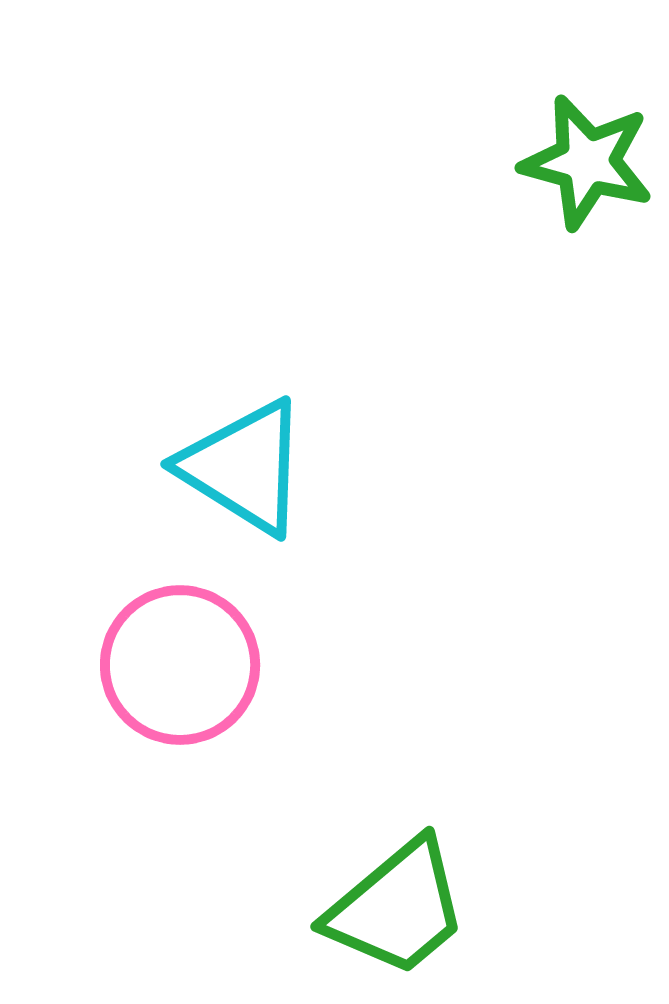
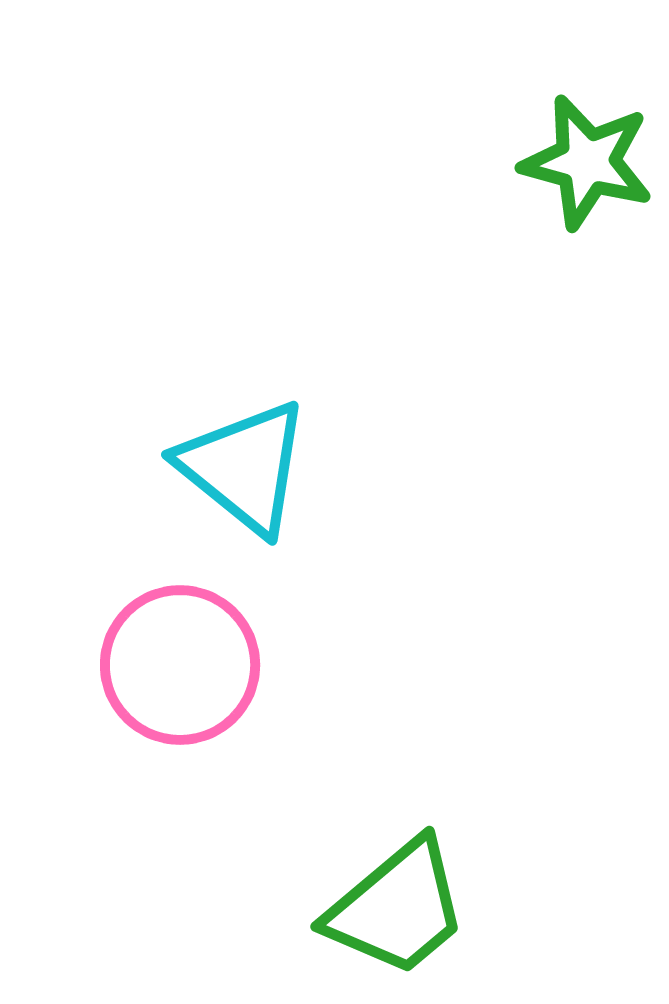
cyan triangle: rotated 7 degrees clockwise
